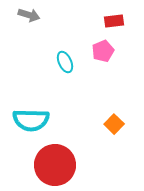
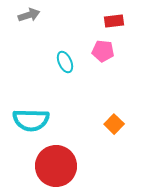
gray arrow: rotated 35 degrees counterclockwise
pink pentagon: rotated 30 degrees clockwise
red circle: moved 1 px right, 1 px down
